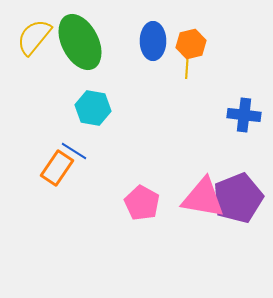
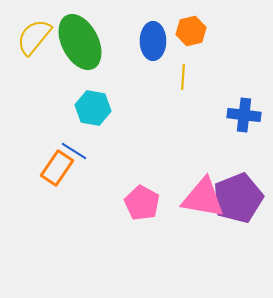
orange hexagon: moved 13 px up
yellow line: moved 4 px left, 11 px down
